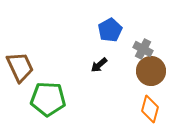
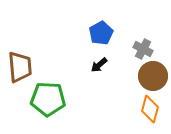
blue pentagon: moved 9 px left, 3 px down
brown trapezoid: rotated 20 degrees clockwise
brown circle: moved 2 px right, 5 px down
